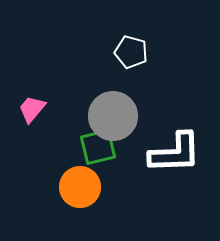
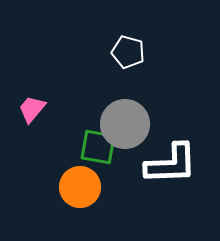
white pentagon: moved 3 px left
gray circle: moved 12 px right, 8 px down
green square: rotated 24 degrees clockwise
white L-shape: moved 4 px left, 11 px down
